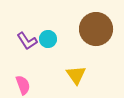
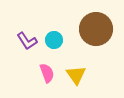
cyan circle: moved 6 px right, 1 px down
pink semicircle: moved 24 px right, 12 px up
